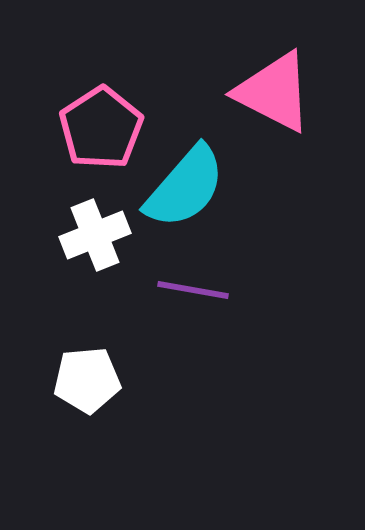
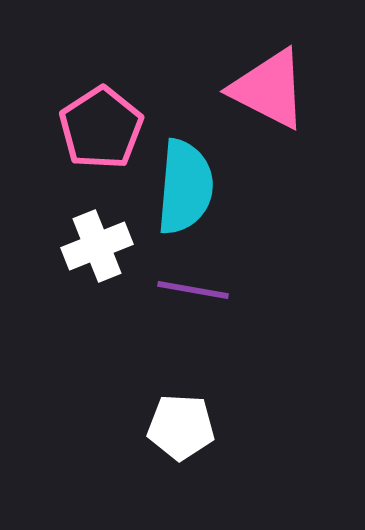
pink triangle: moved 5 px left, 3 px up
cyan semicircle: rotated 36 degrees counterclockwise
white cross: moved 2 px right, 11 px down
white pentagon: moved 94 px right, 47 px down; rotated 8 degrees clockwise
